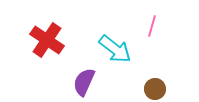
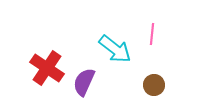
pink line: moved 8 px down; rotated 10 degrees counterclockwise
red cross: moved 28 px down
brown circle: moved 1 px left, 4 px up
